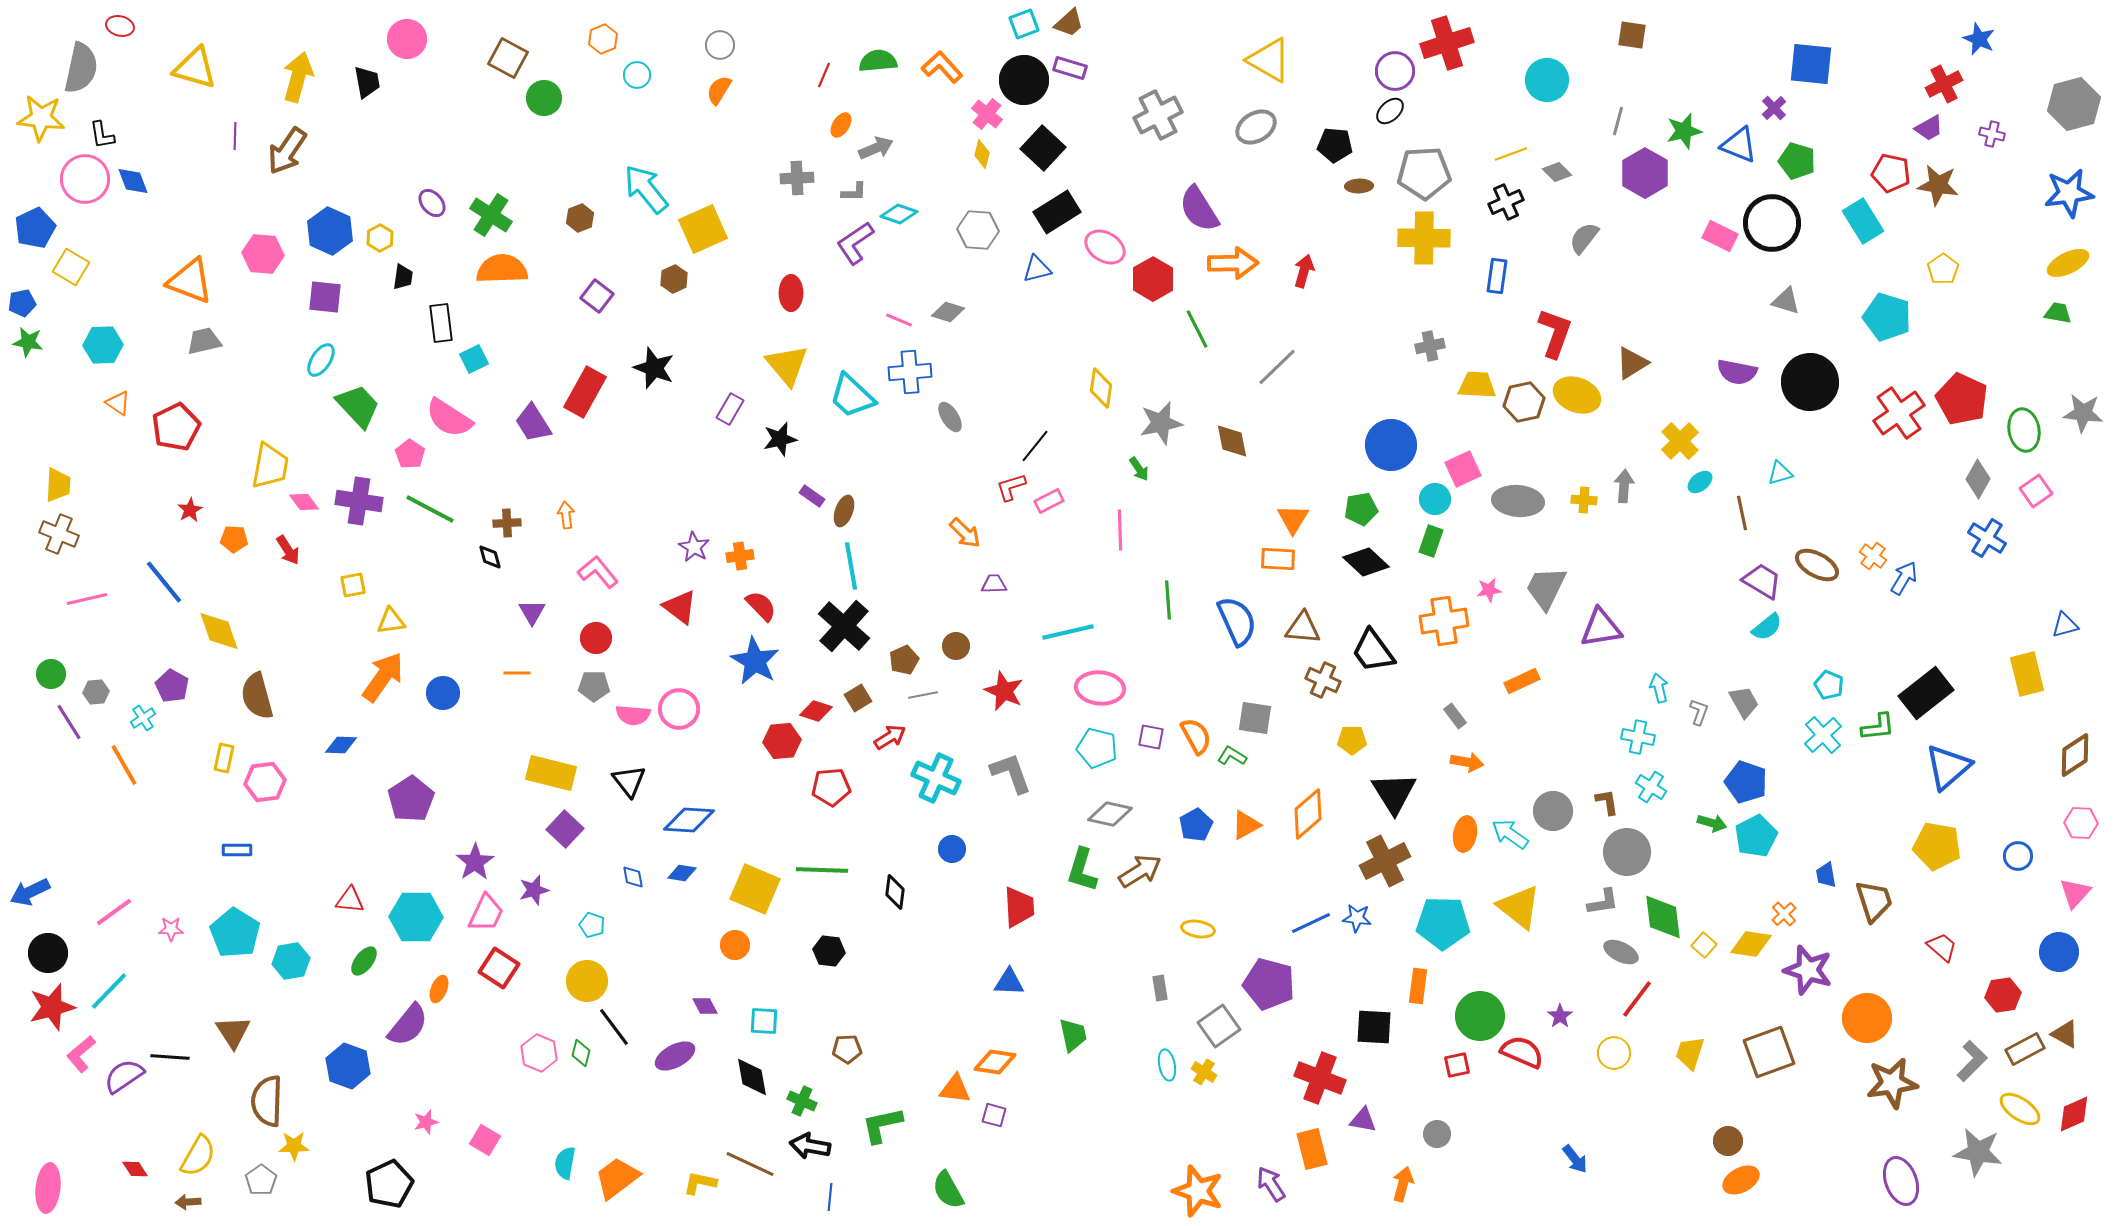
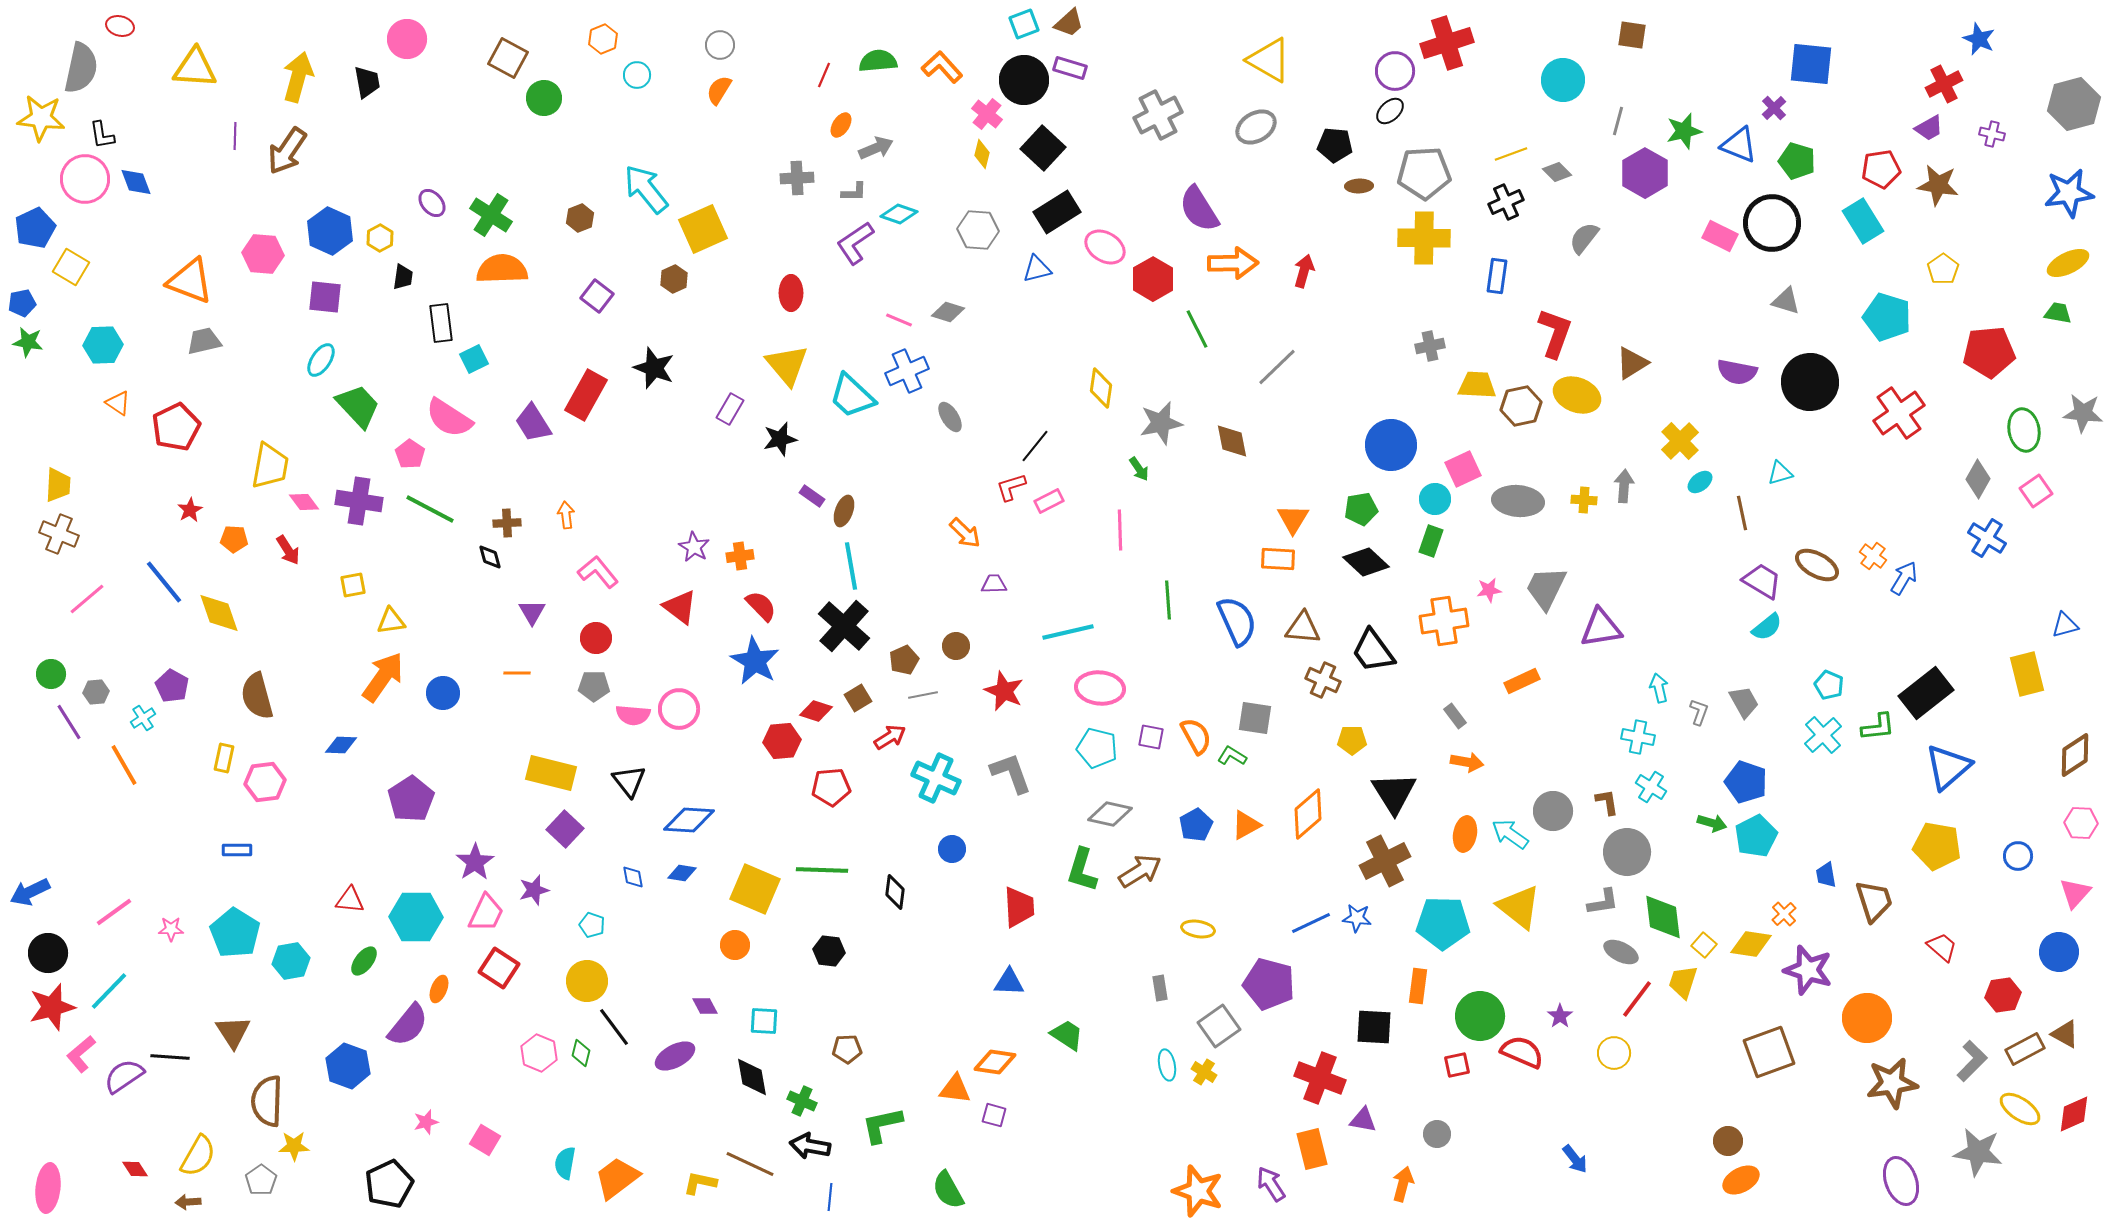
yellow triangle at (195, 68): rotated 12 degrees counterclockwise
cyan circle at (1547, 80): moved 16 px right
red pentagon at (1891, 173): moved 10 px left, 4 px up; rotated 21 degrees counterclockwise
blue diamond at (133, 181): moved 3 px right, 1 px down
blue cross at (910, 372): moved 3 px left, 1 px up; rotated 18 degrees counterclockwise
red rectangle at (585, 392): moved 1 px right, 3 px down
red pentagon at (1962, 399): moved 27 px right, 47 px up; rotated 30 degrees counterclockwise
brown hexagon at (1524, 402): moved 3 px left, 4 px down
pink line at (87, 599): rotated 27 degrees counterclockwise
yellow diamond at (219, 631): moved 18 px up
green trapezoid at (1073, 1035): moved 6 px left; rotated 45 degrees counterclockwise
yellow trapezoid at (1690, 1053): moved 7 px left, 71 px up
